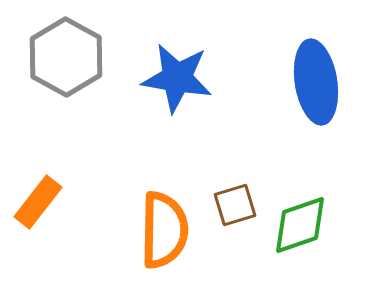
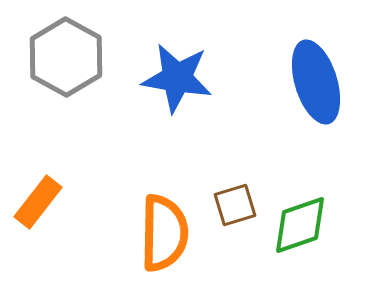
blue ellipse: rotated 8 degrees counterclockwise
orange semicircle: moved 3 px down
